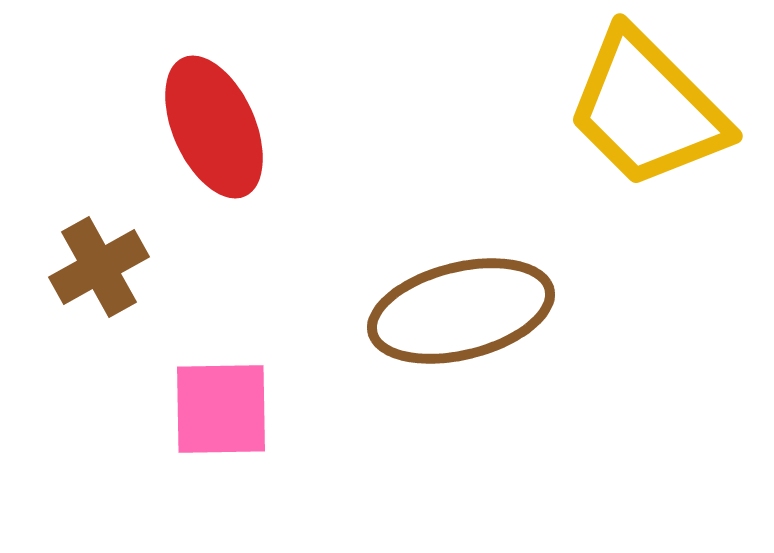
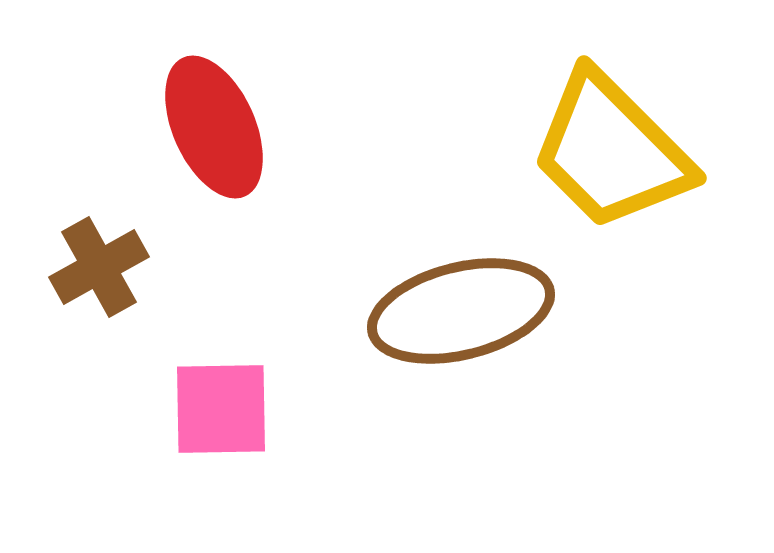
yellow trapezoid: moved 36 px left, 42 px down
